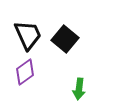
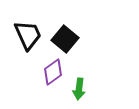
purple diamond: moved 28 px right
